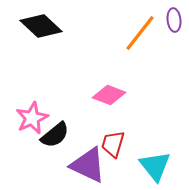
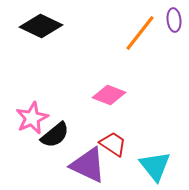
black diamond: rotated 18 degrees counterclockwise
red trapezoid: rotated 108 degrees clockwise
